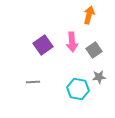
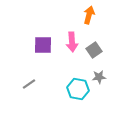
purple square: rotated 36 degrees clockwise
gray line: moved 4 px left, 2 px down; rotated 32 degrees counterclockwise
